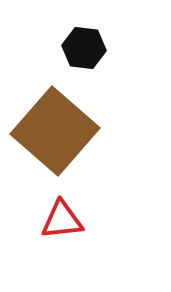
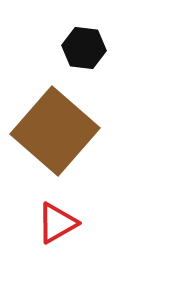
red triangle: moved 5 px left, 3 px down; rotated 24 degrees counterclockwise
